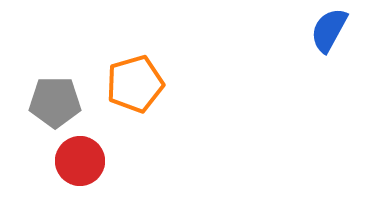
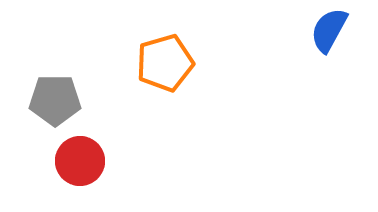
orange pentagon: moved 30 px right, 21 px up
gray pentagon: moved 2 px up
